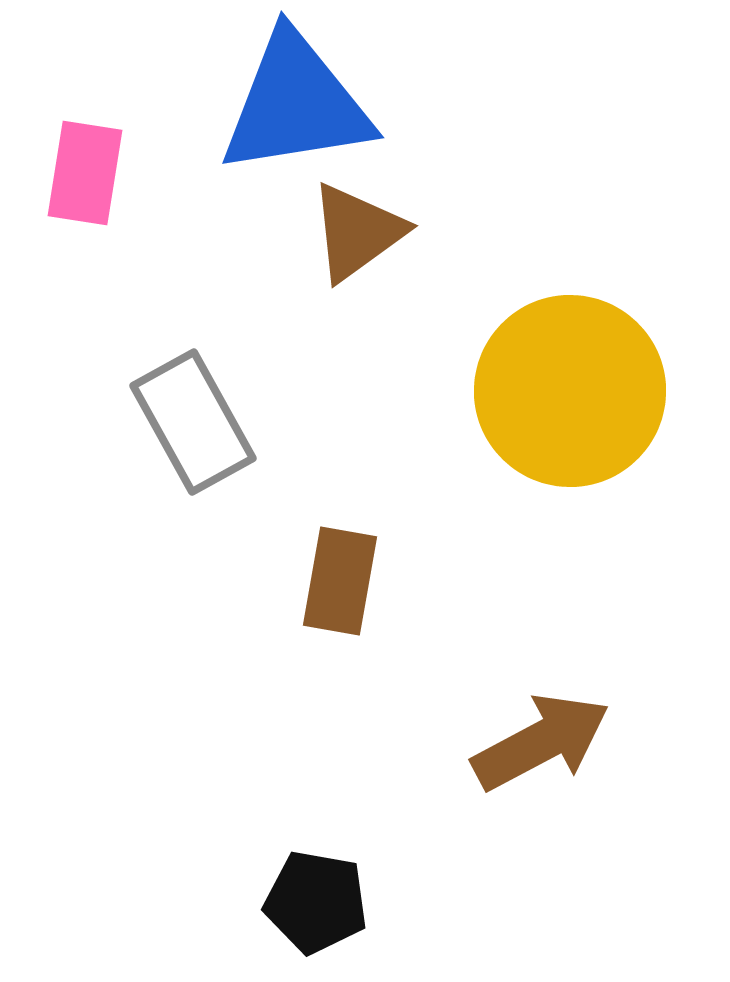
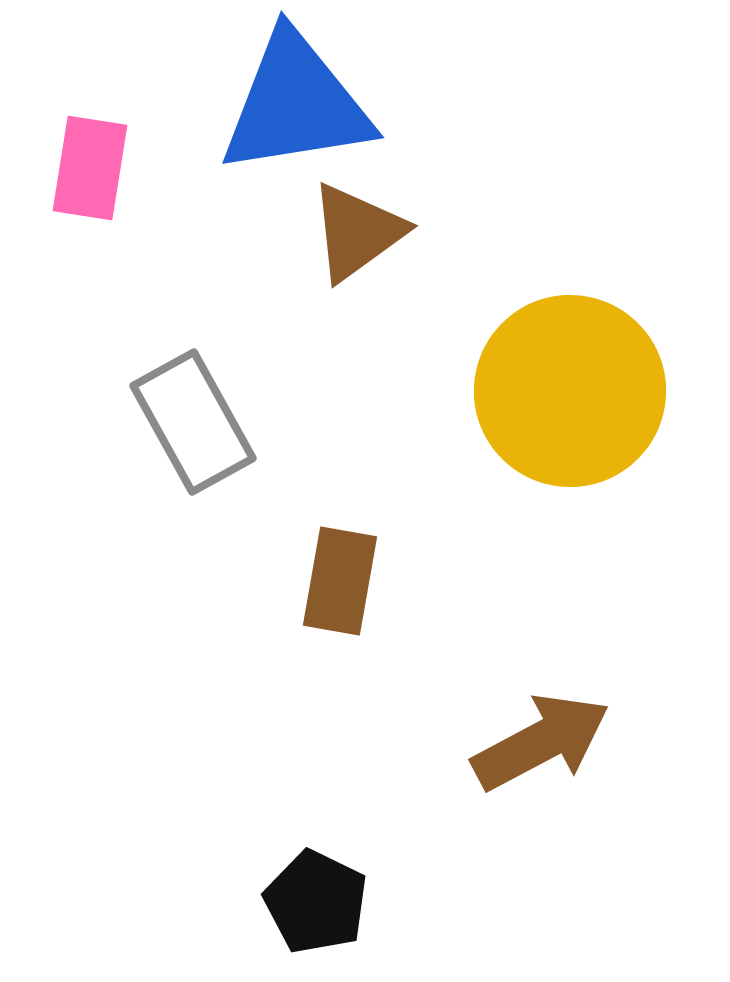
pink rectangle: moved 5 px right, 5 px up
black pentagon: rotated 16 degrees clockwise
